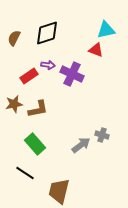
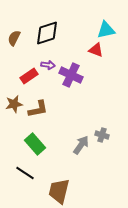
purple cross: moved 1 px left, 1 px down
gray arrow: rotated 18 degrees counterclockwise
